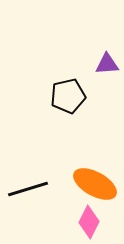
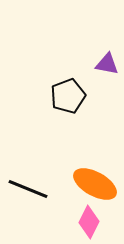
purple triangle: rotated 15 degrees clockwise
black pentagon: rotated 8 degrees counterclockwise
black line: rotated 39 degrees clockwise
